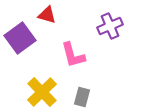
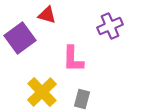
pink L-shape: moved 4 px down; rotated 16 degrees clockwise
gray rectangle: moved 2 px down
